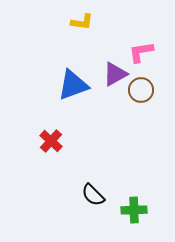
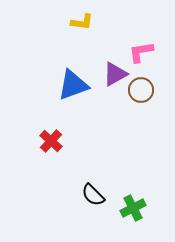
green cross: moved 1 px left, 2 px up; rotated 25 degrees counterclockwise
